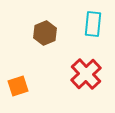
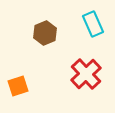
cyan rectangle: rotated 30 degrees counterclockwise
